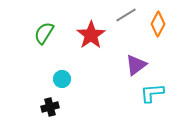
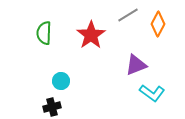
gray line: moved 2 px right
green semicircle: rotated 30 degrees counterclockwise
purple triangle: rotated 15 degrees clockwise
cyan circle: moved 1 px left, 2 px down
cyan L-shape: rotated 140 degrees counterclockwise
black cross: moved 2 px right
